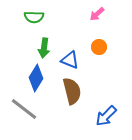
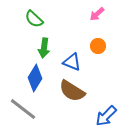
green semicircle: moved 2 px down; rotated 42 degrees clockwise
orange circle: moved 1 px left, 1 px up
blue triangle: moved 2 px right, 2 px down
blue diamond: moved 1 px left
brown semicircle: rotated 136 degrees clockwise
gray line: moved 1 px left
